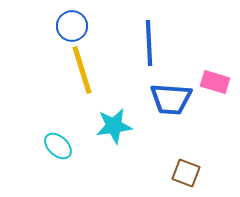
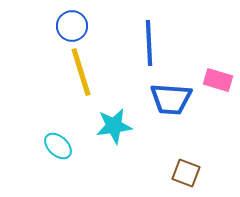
yellow line: moved 1 px left, 2 px down
pink rectangle: moved 3 px right, 2 px up
